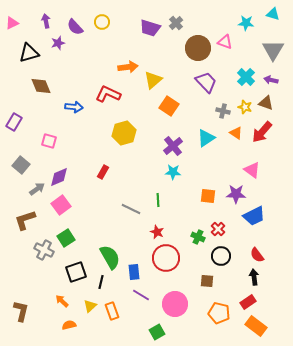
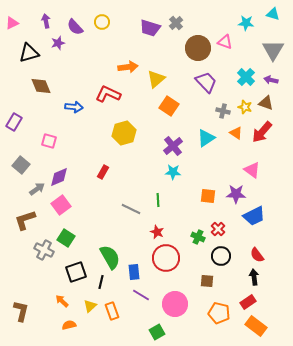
yellow triangle at (153, 80): moved 3 px right, 1 px up
green square at (66, 238): rotated 24 degrees counterclockwise
